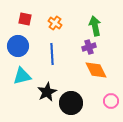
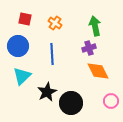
purple cross: moved 1 px down
orange diamond: moved 2 px right, 1 px down
cyan triangle: rotated 30 degrees counterclockwise
